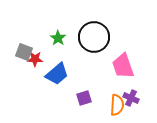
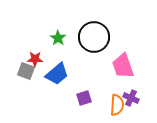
gray square: moved 2 px right, 19 px down
